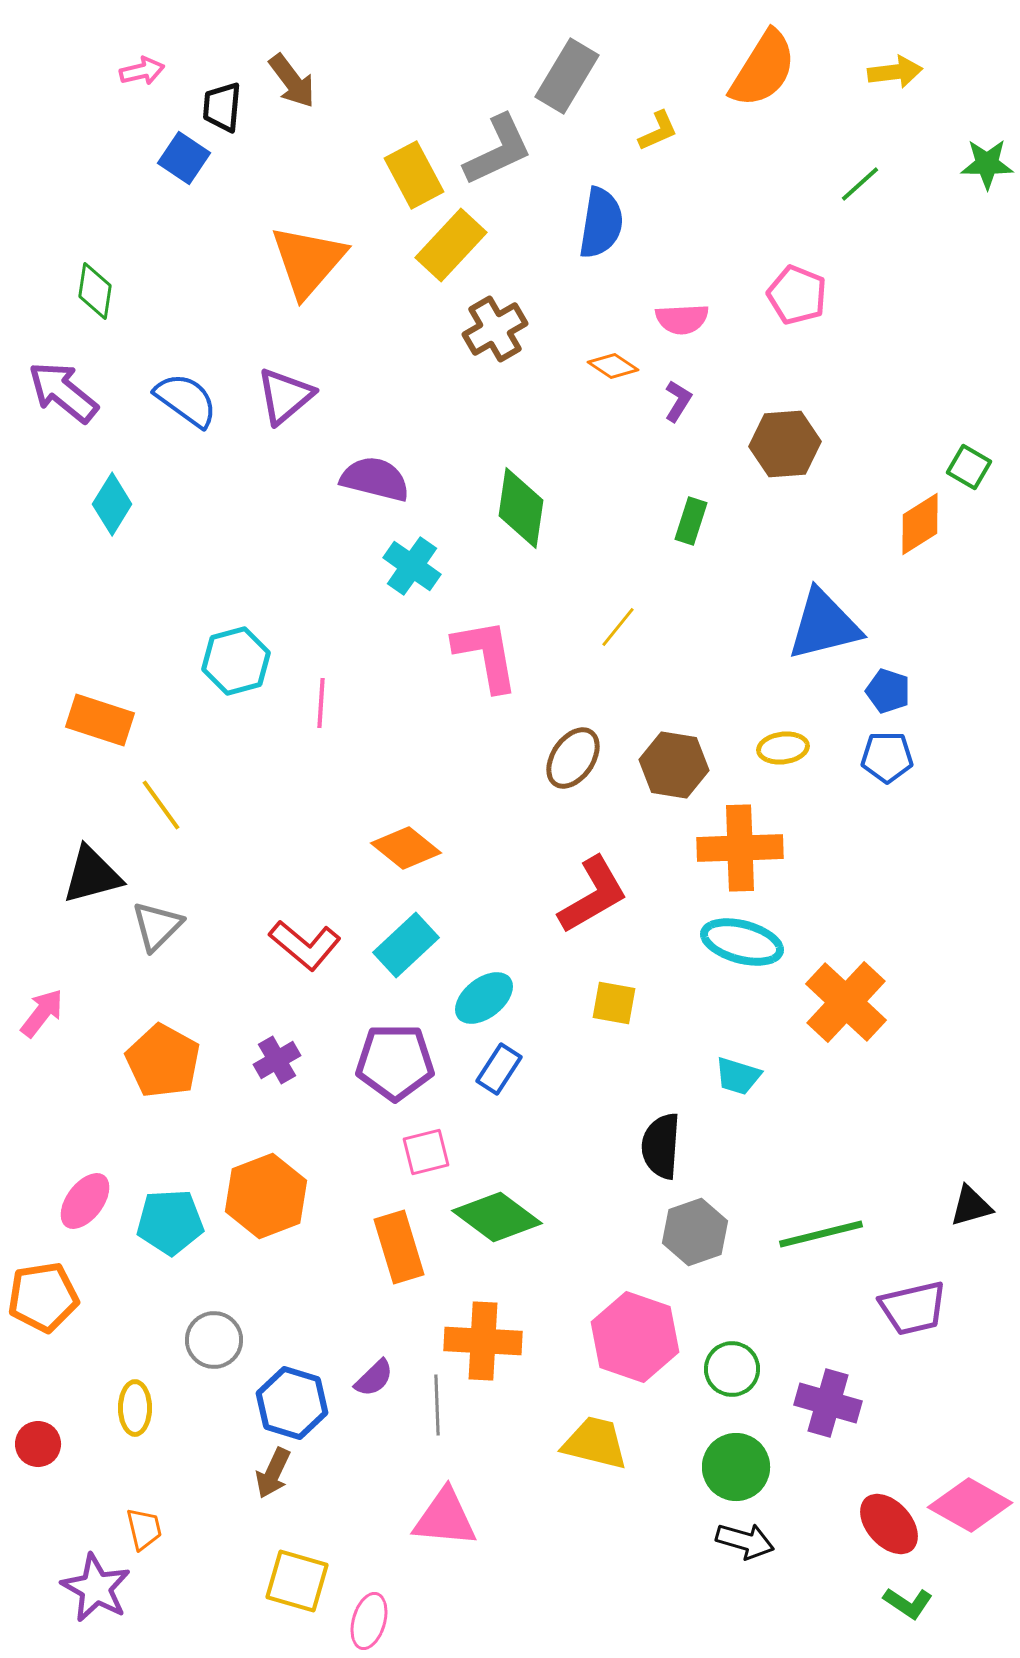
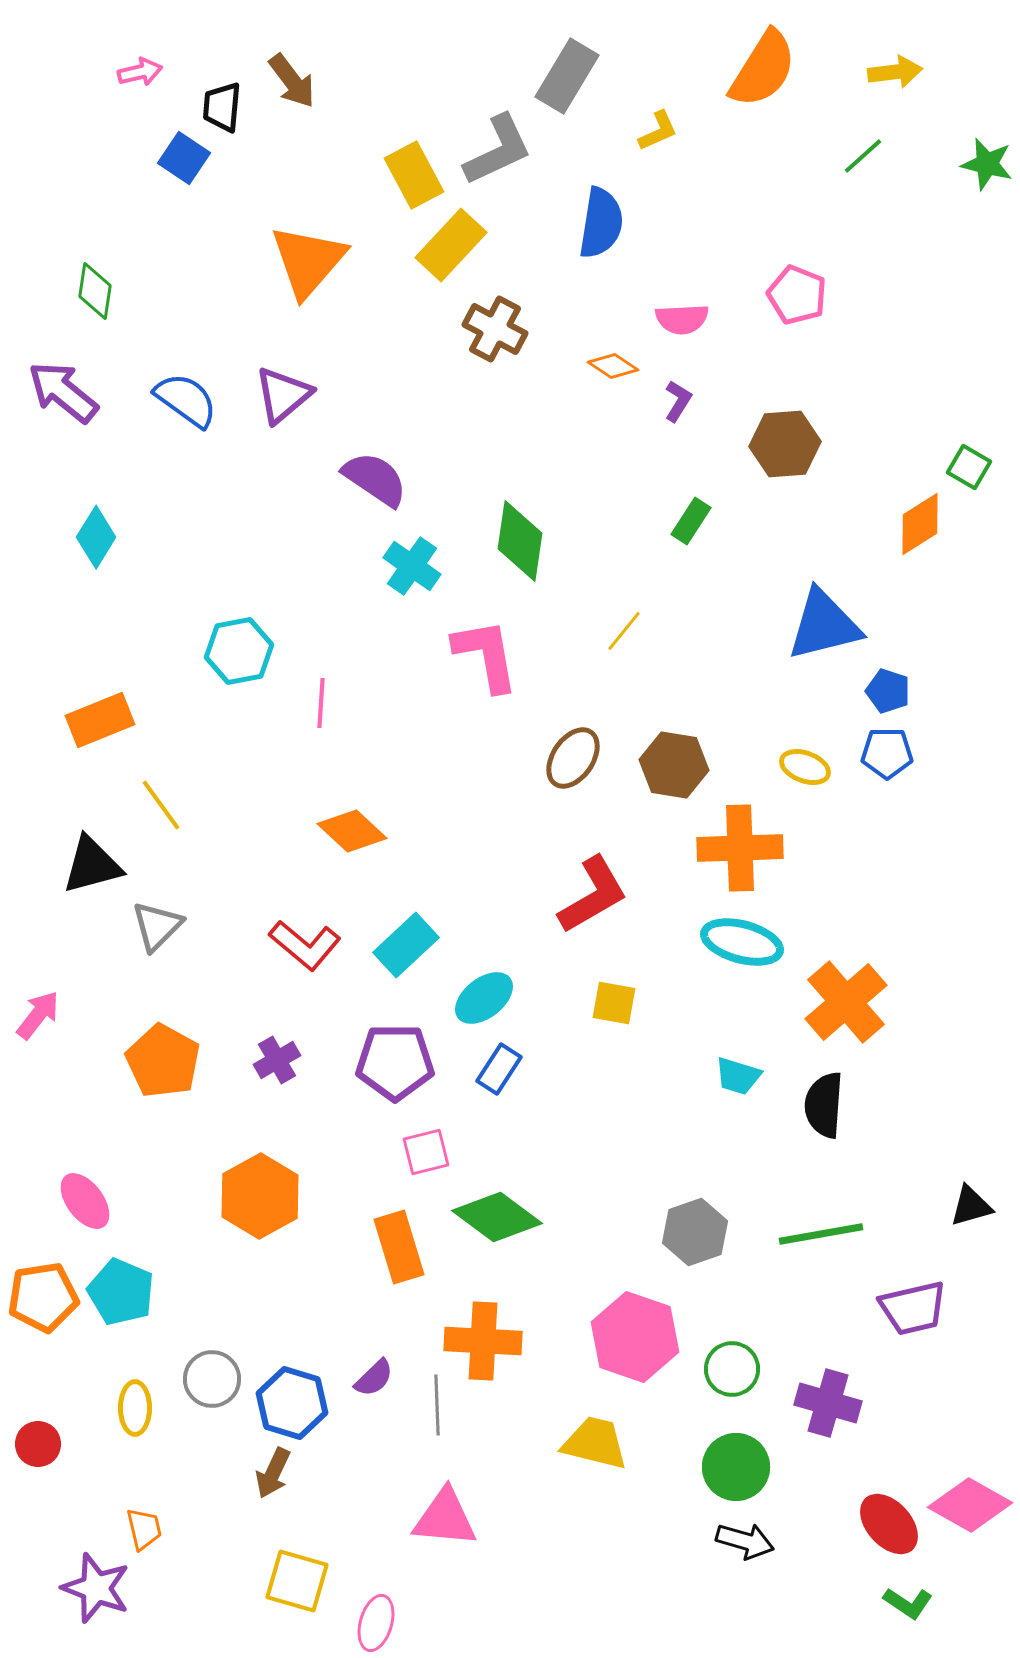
pink arrow at (142, 71): moved 2 px left, 1 px down
green star at (987, 164): rotated 14 degrees clockwise
green line at (860, 184): moved 3 px right, 28 px up
brown cross at (495, 329): rotated 32 degrees counterclockwise
purple triangle at (285, 396): moved 2 px left, 1 px up
purple semicircle at (375, 479): rotated 20 degrees clockwise
cyan diamond at (112, 504): moved 16 px left, 33 px down
green diamond at (521, 508): moved 1 px left, 33 px down
green rectangle at (691, 521): rotated 15 degrees clockwise
yellow line at (618, 627): moved 6 px right, 4 px down
cyan hexagon at (236, 661): moved 3 px right, 10 px up; rotated 4 degrees clockwise
orange rectangle at (100, 720): rotated 40 degrees counterclockwise
yellow ellipse at (783, 748): moved 22 px right, 19 px down; rotated 27 degrees clockwise
blue pentagon at (887, 757): moved 4 px up
orange diamond at (406, 848): moved 54 px left, 17 px up; rotated 4 degrees clockwise
black triangle at (92, 875): moved 10 px up
orange cross at (846, 1002): rotated 6 degrees clockwise
pink arrow at (42, 1013): moved 4 px left, 2 px down
black semicircle at (661, 1146): moved 163 px right, 41 px up
orange hexagon at (266, 1196): moved 6 px left; rotated 8 degrees counterclockwise
pink ellipse at (85, 1201): rotated 74 degrees counterclockwise
cyan pentagon at (170, 1222): moved 49 px left, 70 px down; rotated 26 degrees clockwise
green line at (821, 1234): rotated 4 degrees clockwise
gray circle at (214, 1340): moved 2 px left, 39 px down
purple star at (96, 1588): rotated 8 degrees counterclockwise
pink ellipse at (369, 1621): moved 7 px right, 2 px down
